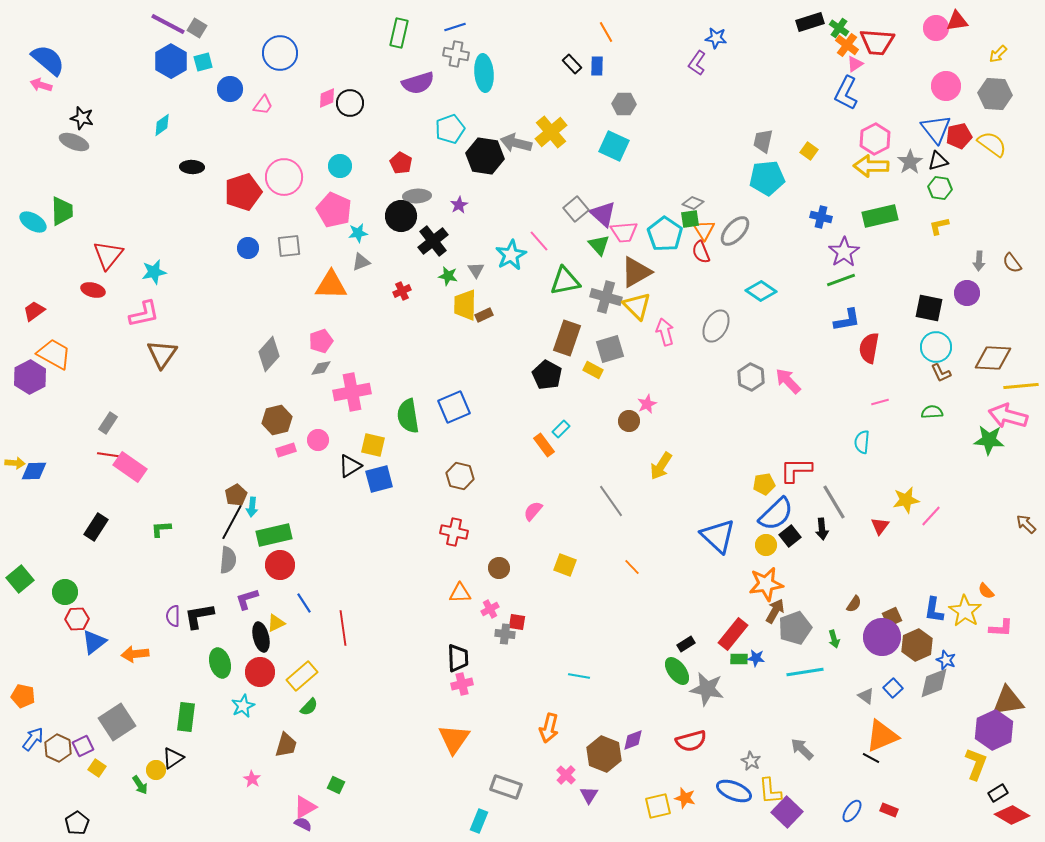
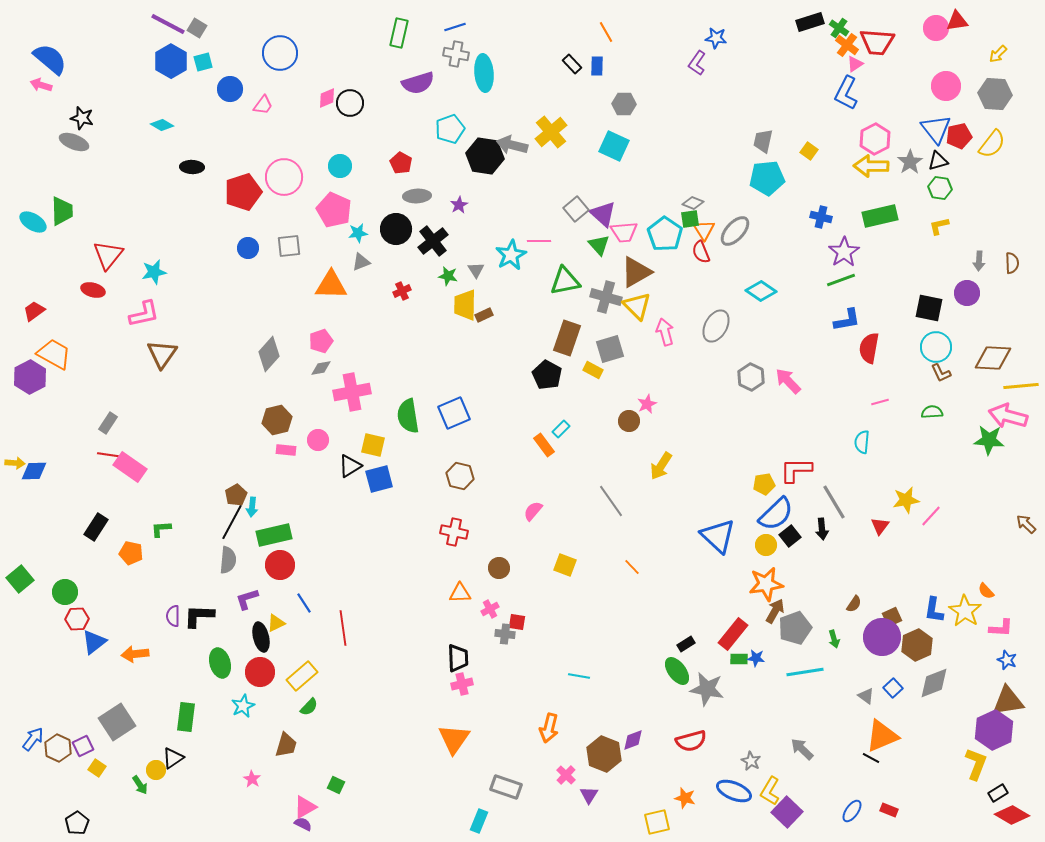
blue semicircle at (48, 60): moved 2 px right, 1 px up
cyan diamond at (162, 125): rotated 65 degrees clockwise
gray arrow at (516, 143): moved 4 px left, 2 px down
yellow semicircle at (992, 144): rotated 92 degrees clockwise
black circle at (401, 216): moved 5 px left, 13 px down
pink line at (539, 241): rotated 50 degrees counterclockwise
brown semicircle at (1012, 263): rotated 145 degrees counterclockwise
blue square at (454, 407): moved 6 px down
pink rectangle at (286, 450): rotated 24 degrees clockwise
black L-shape at (199, 616): rotated 12 degrees clockwise
blue star at (946, 660): moved 61 px right
orange pentagon at (23, 696): moved 108 px right, 143 px up
yellow L-shape at (770, 791): rotated 36 degrees clockwise
yellow square at (658, 806): moved 1 px left, 16 px down
